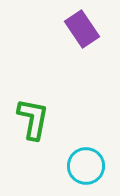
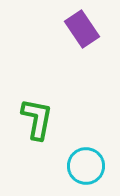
green L-shape: moved 4 px right
